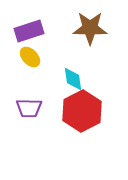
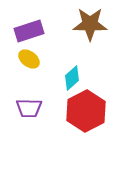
brown star: moved 4 px up
yellow ellipse: moved 1 px left, 2 px down; rotated 10 degrees counterclockwise
cyan diamond: moved 1 px left, 1 px up; rotated 55 degrees clockwise
red hexagon: moved 4 px right
